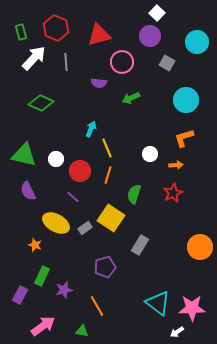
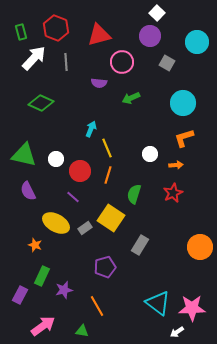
cyan circle at (186, 100): moved 3 px left, 3 px down
